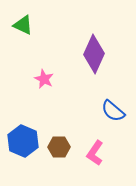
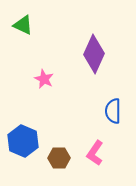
blue semicircle: rotated 50 degrees clockwise
brown hexagon: moved 11 px down
